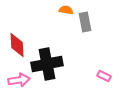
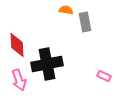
pink arrow: rotated 80 degrees clockwise
